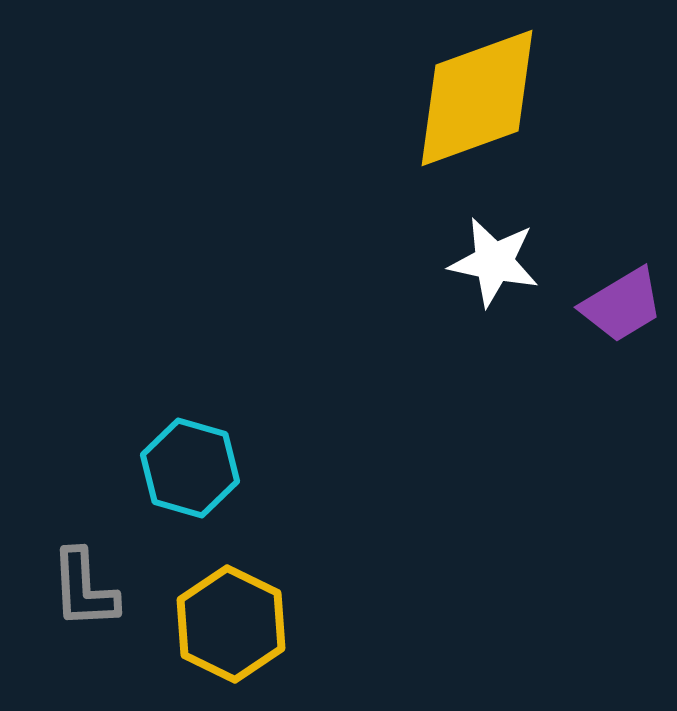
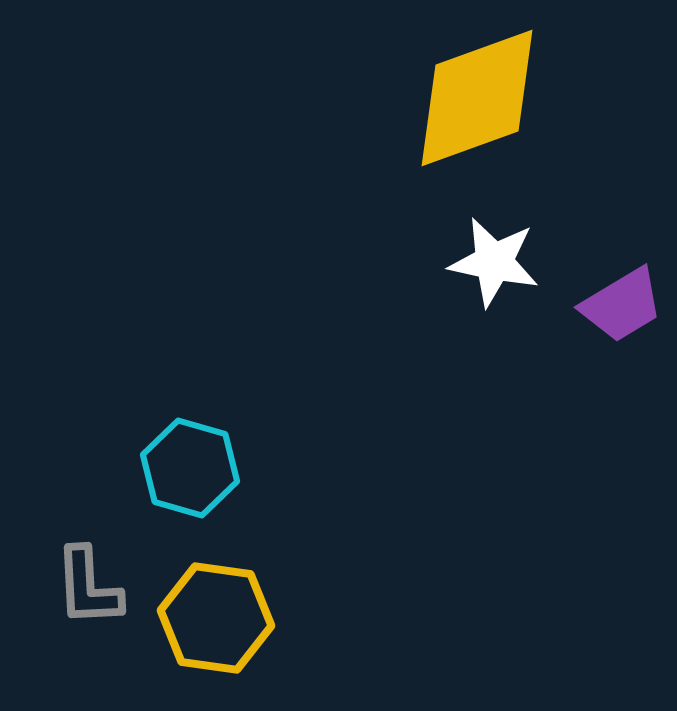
gray L-shape: moved 4 px right, 2 px up
yellow hexagon: moved 15 px left, 6 px up; rotated 18 degrees counterclockwise
